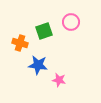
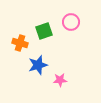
blue star: rotated 24 degrees counterclockwise
pink star: moved 1 px right; rotated 16 degrees counterclockwise
